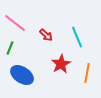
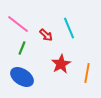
pink line: moved 3 px right, 1 px down
cyan line: moved 8 px left, 9 px up
green line: moved 12 px right
blue ellipse: moved 2 px down
